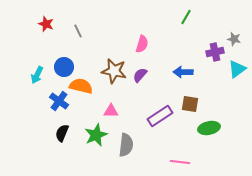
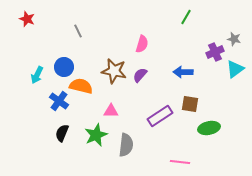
red star: moved 19 px left, 5 px up
purple cross: rotated 12 degrees counterclockwise
cyan triangle: moved 2 px left
